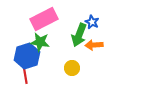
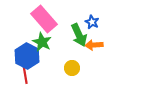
pink rectangle: rotated 76 degrees clockwise
green arrow: rotated 45 degrees counterclockwise
green star: moved 2 px right; rotated 18 degrees clockwise
blue hexagon: rotated 15 degrees counterclockwise
